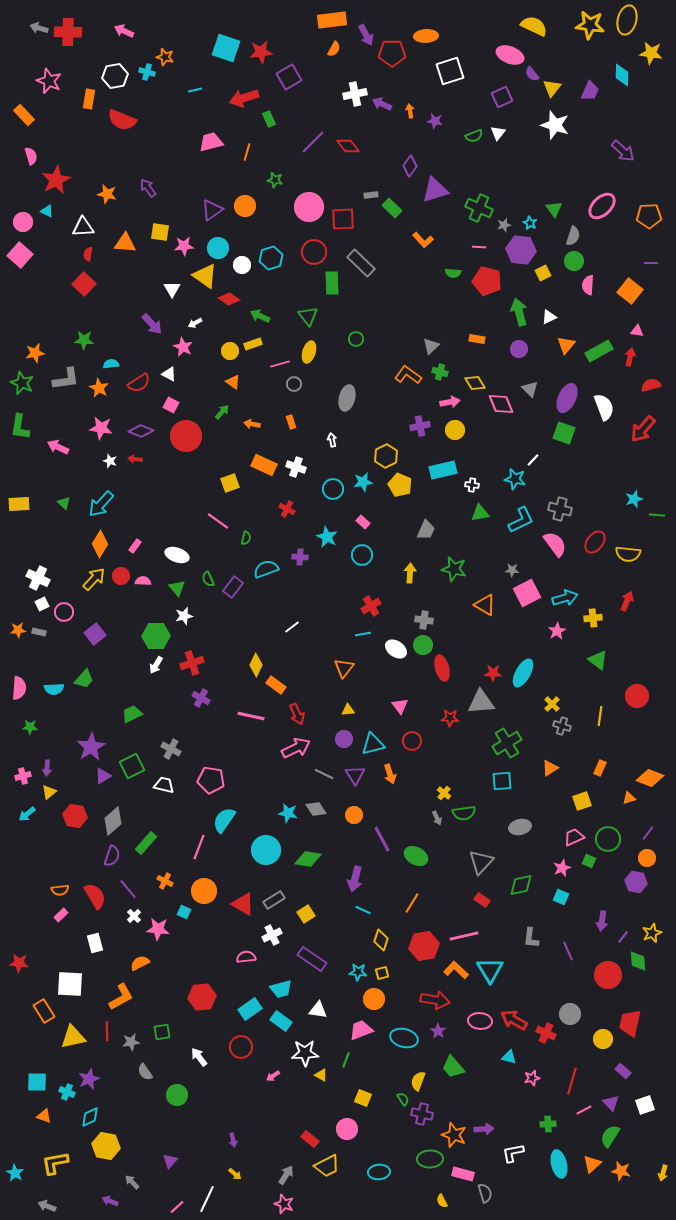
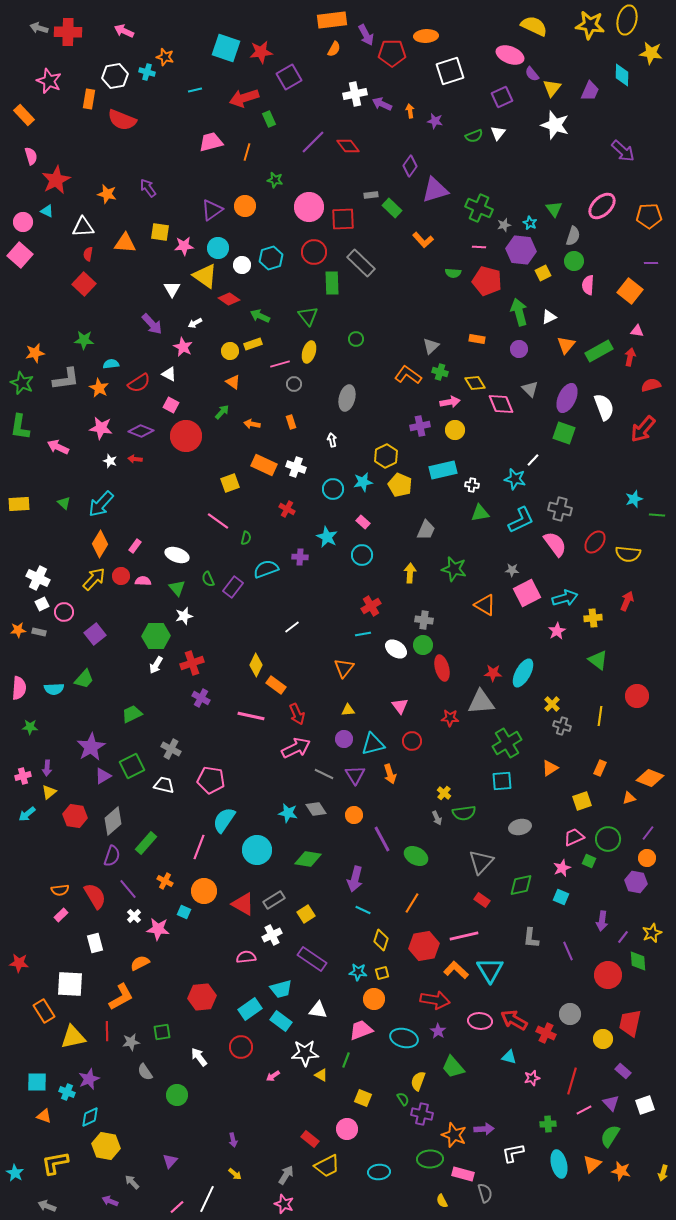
cyan circle at (266, 850): moved 9 px left
